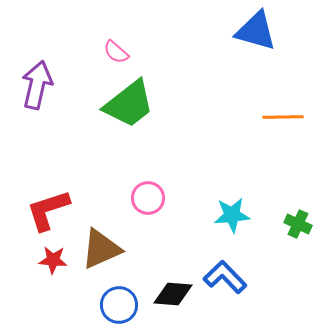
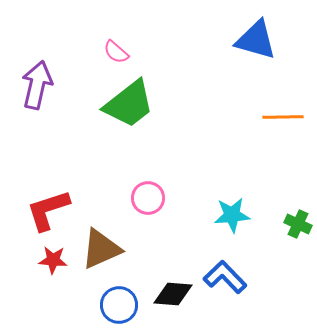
blue triangle: moved 9 px down
